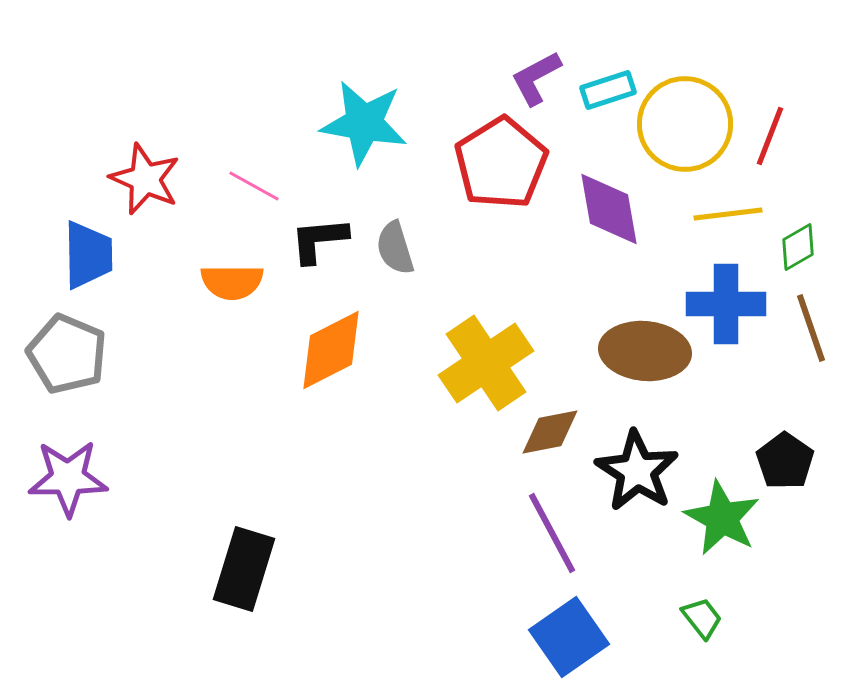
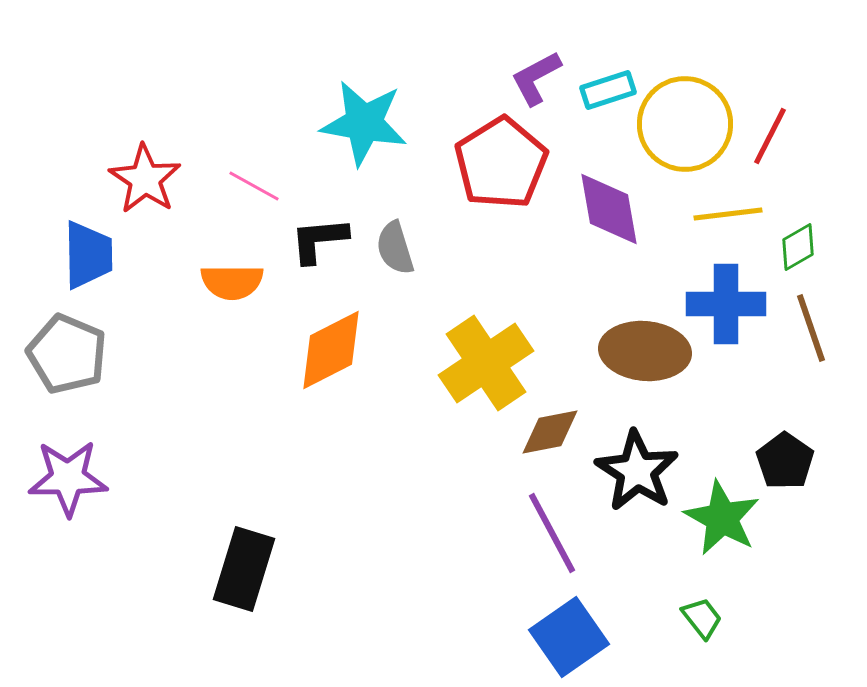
red line: rotated 6 degrees clockwise
red star: rotated 10 degrees clockwise
